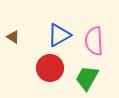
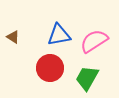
blue triangle: rotated 20 degrees clockwise
pink semicircle: rotated 60 degrees clockwise
